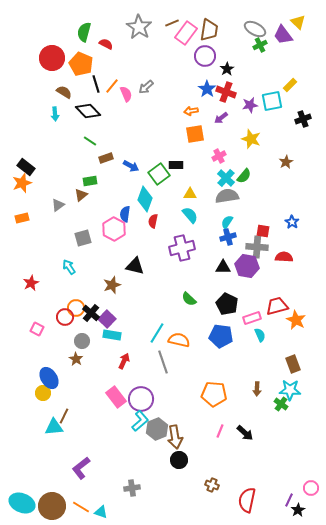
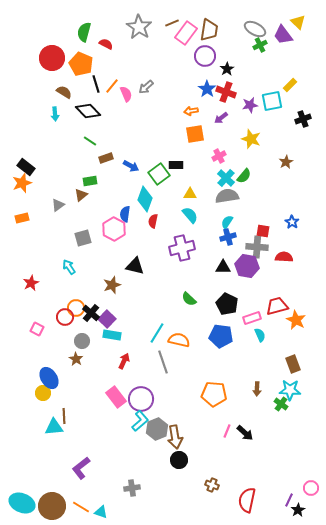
brown line at (64, 416): rotated 28 degrees counterclockwise
pink line at (220, 431): moved 7 px right
